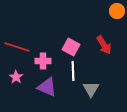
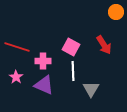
orange circle: moved 1 px left, 1 px down
purple triangle: moved 3 px left, 2 px up
